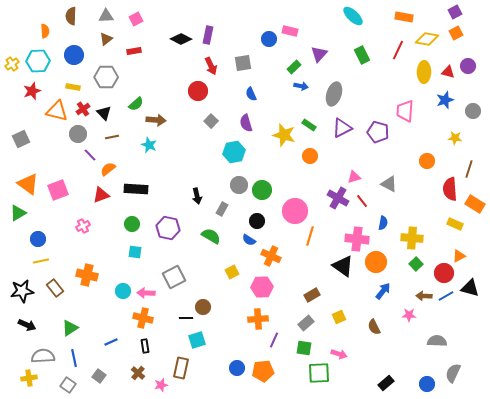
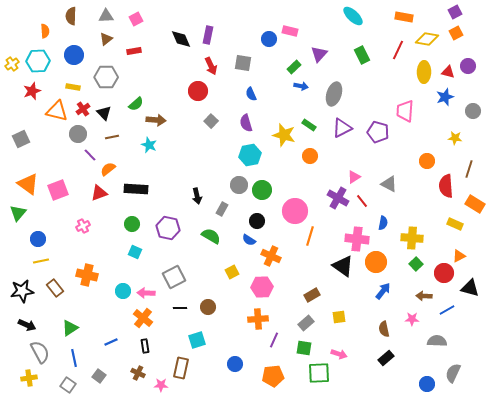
black diamond at (181, 39): rotated 40 degrees clockwise
gray square at (243, 63): rotated 18 degrees clockwise
blue star at (445, 100): moved 3 px up
cyan hexagon at (234, 152): moved 16 px right, 3 px down
pink triangle at (354, 177): rotated 16 degrees counterclockwise
red semicircle at (450, 189): moved 4 px left, 3 px up
red triangle at (101, 195): moved 2 px left, 2 px up
green triangle at (18, 213): rotated 18 degrees counterclockwise
cyan square at (135, 252): rotated 16 degrees clockwise
blue line at (446, 296): moved 1 px right, 14 px down
brown circle at (203, 307): moved 5 px right
pink star at (409, 315): moved 3 px right, 4 px down
yellow square at (339, 317): rotated 16 degrees clockwise
orange cross at (143, 318): rotated 24 degrees clockwise
black line at (186, 318): moved 6 px left, 10 px up
brown semicircle at (374, 327): moved 10 px right, 2 px down; rotated 14 degrees clockwise
gray semicircle at (43, 356): moved 3 px left, 4 px up; rotated 65 degrees clockwise
blue circle at (237, 368): moved 2 px left, 4 px up
orange pentagon at (263, 371): moved 10 px right, 5 px down
brown cross at (138, 373): rotated 16 degrees counterclockwise
black rectangle at (386, 383): moved 25 px up
pink star at (161, 385): rotated 16 degrees clockwise
